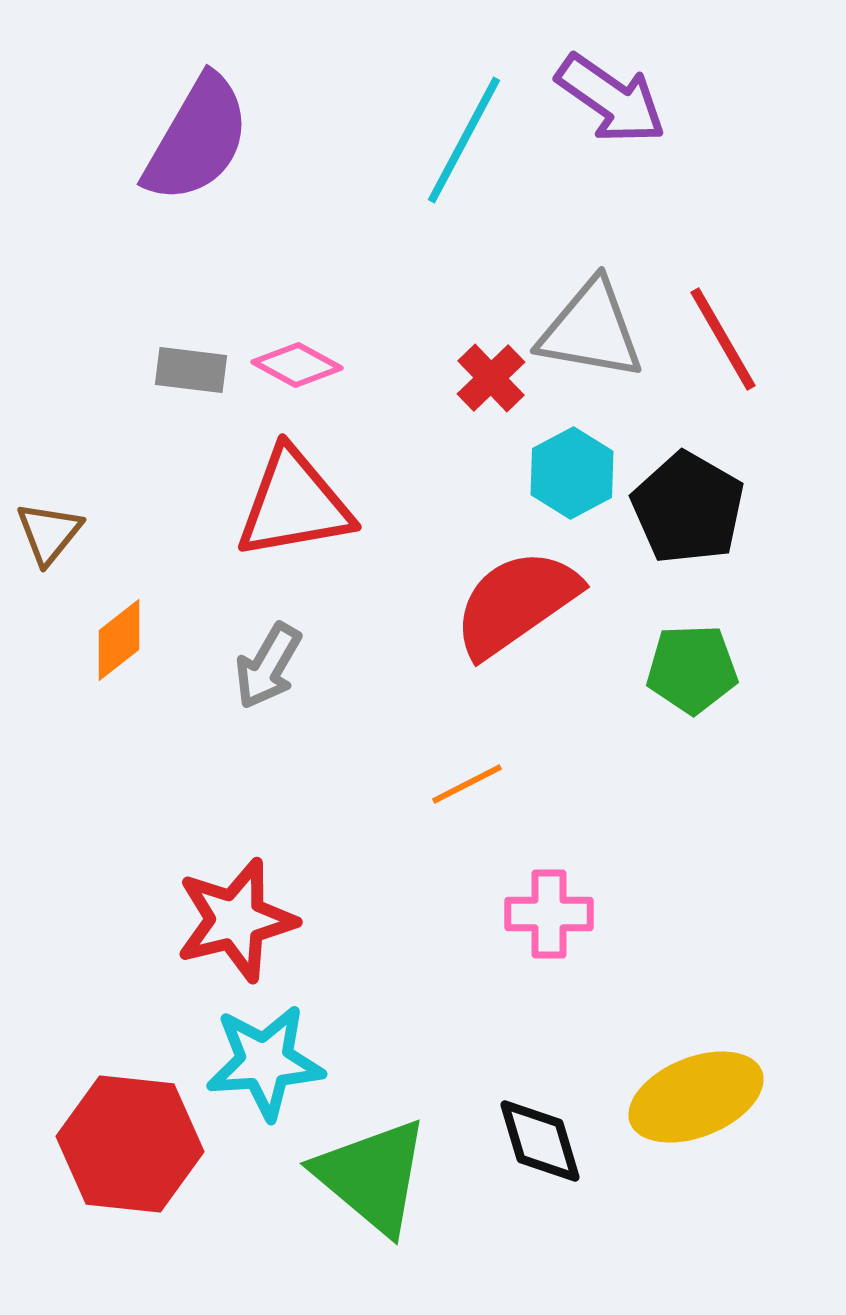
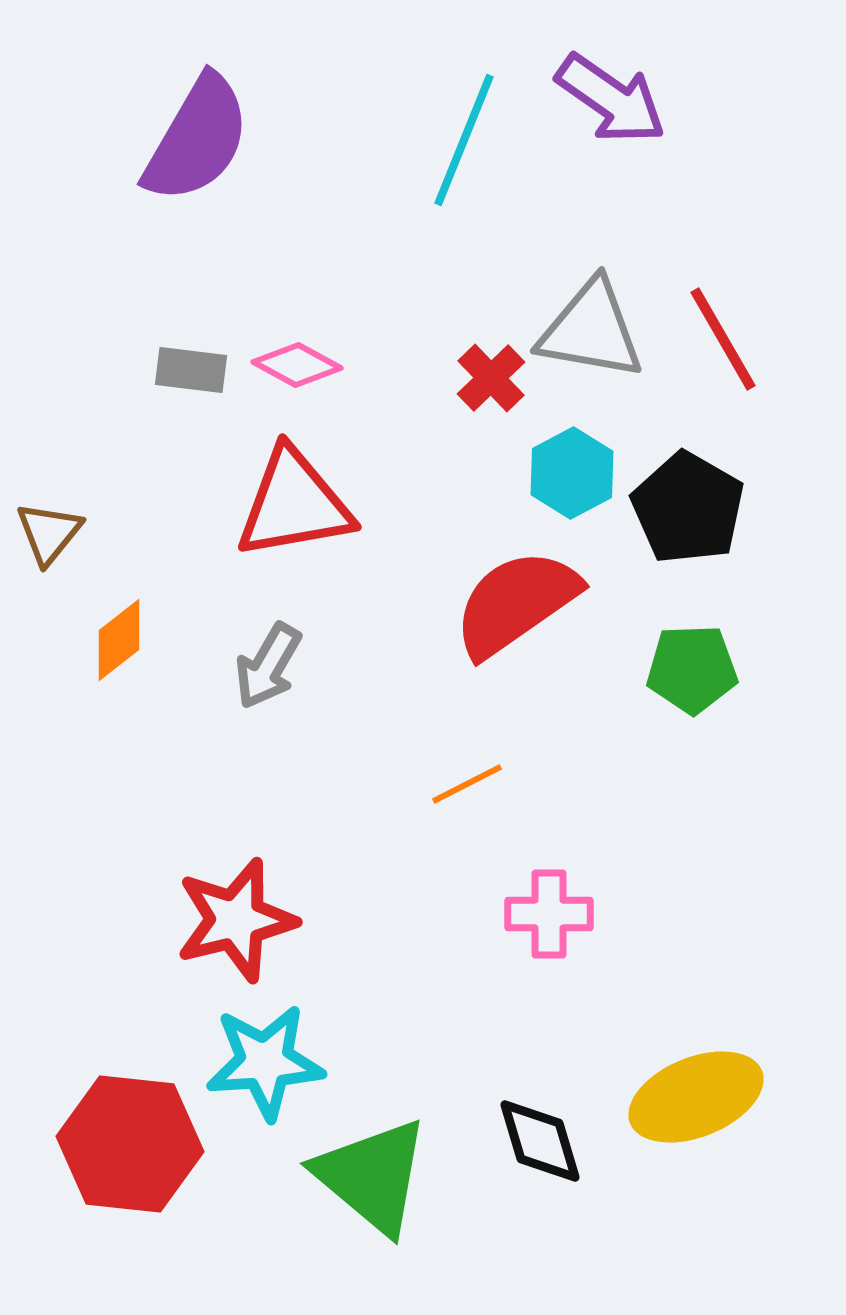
cyan line: rotated 6 degrees counterclockwise
